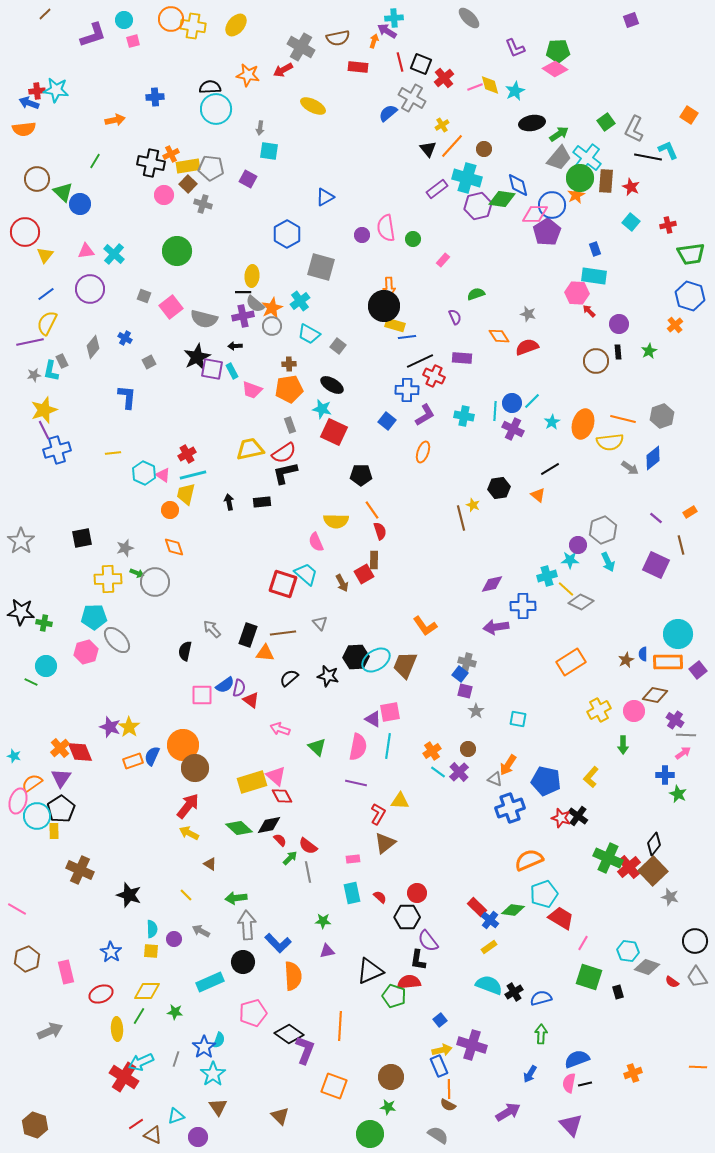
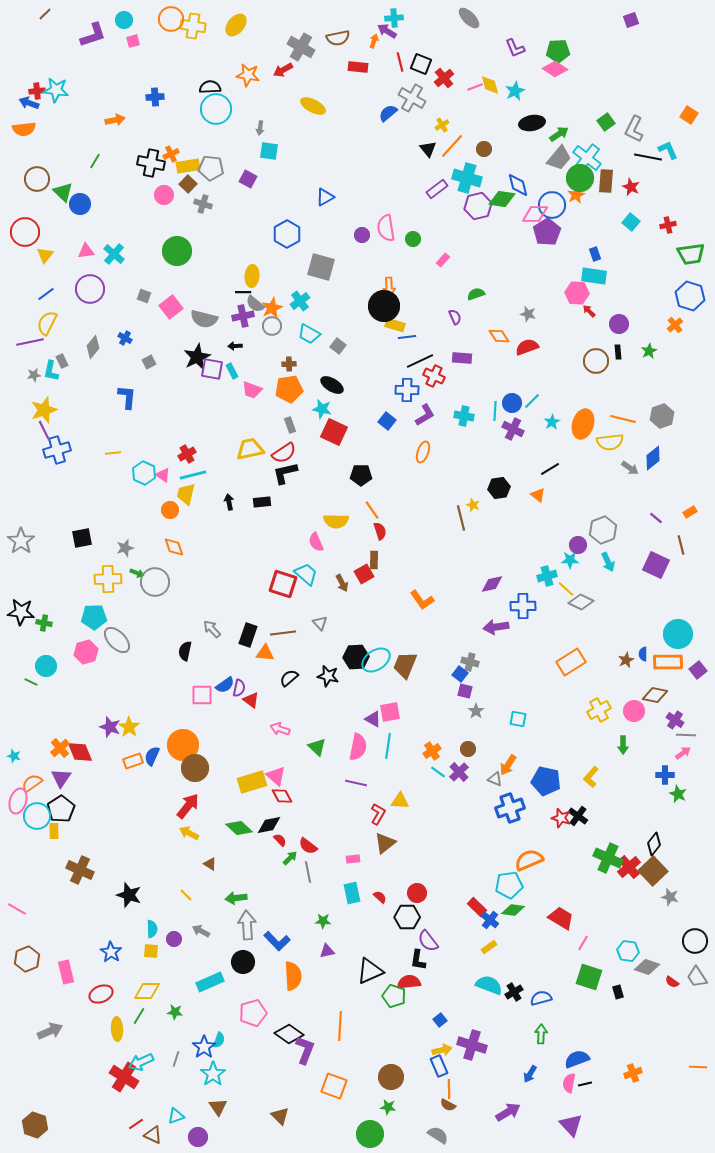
blue rectangle at (595, 249): moved 5 px down
orange L-shape at (425, 626): moved 3 px left, 26 px up
gray cross at (467, 662): moved 3 px right
cyan pentagon at (544, 894): moved 35 px left, 9 px up; rotated 12 degrees clockwise
blue L-shape at (278, 943): moved 1 px left, 2 px up
